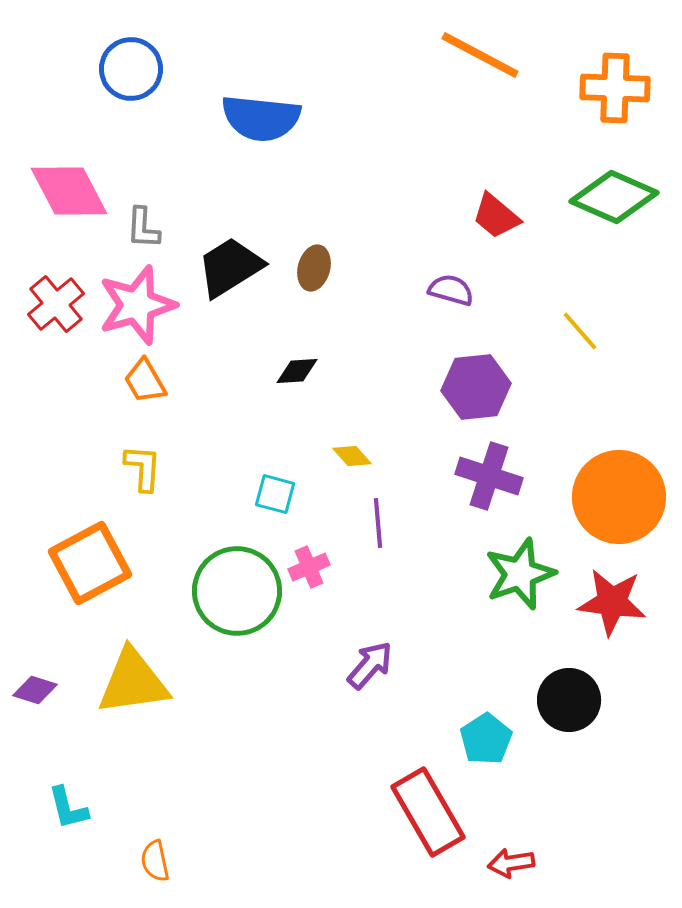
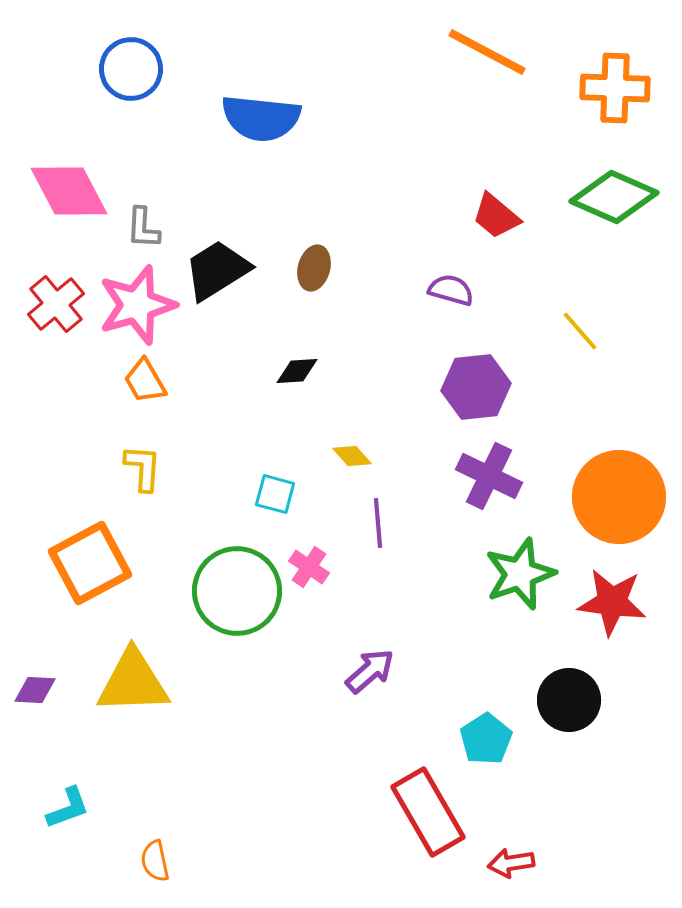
orange line: moved 7 px right, 3 px up
black trapezoid: moved 13 px left, 3 px down
purple cross: rotated 8 degrees clockwise
pink cross: rotated 33 degrees counterclockwise
purple arrow: moved 6 px down; rotated 8 degrees clockwise
yellow triangle: rotated 6 degrees clockwise
purple diamond: rotated 15 degrees counterclockwise
cyan L-shape: rotated 96 degrees counterclockwise
